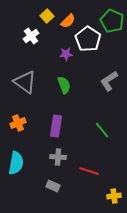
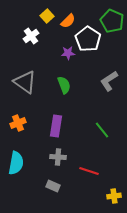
purple star: moved 2 px right, 1 px up
